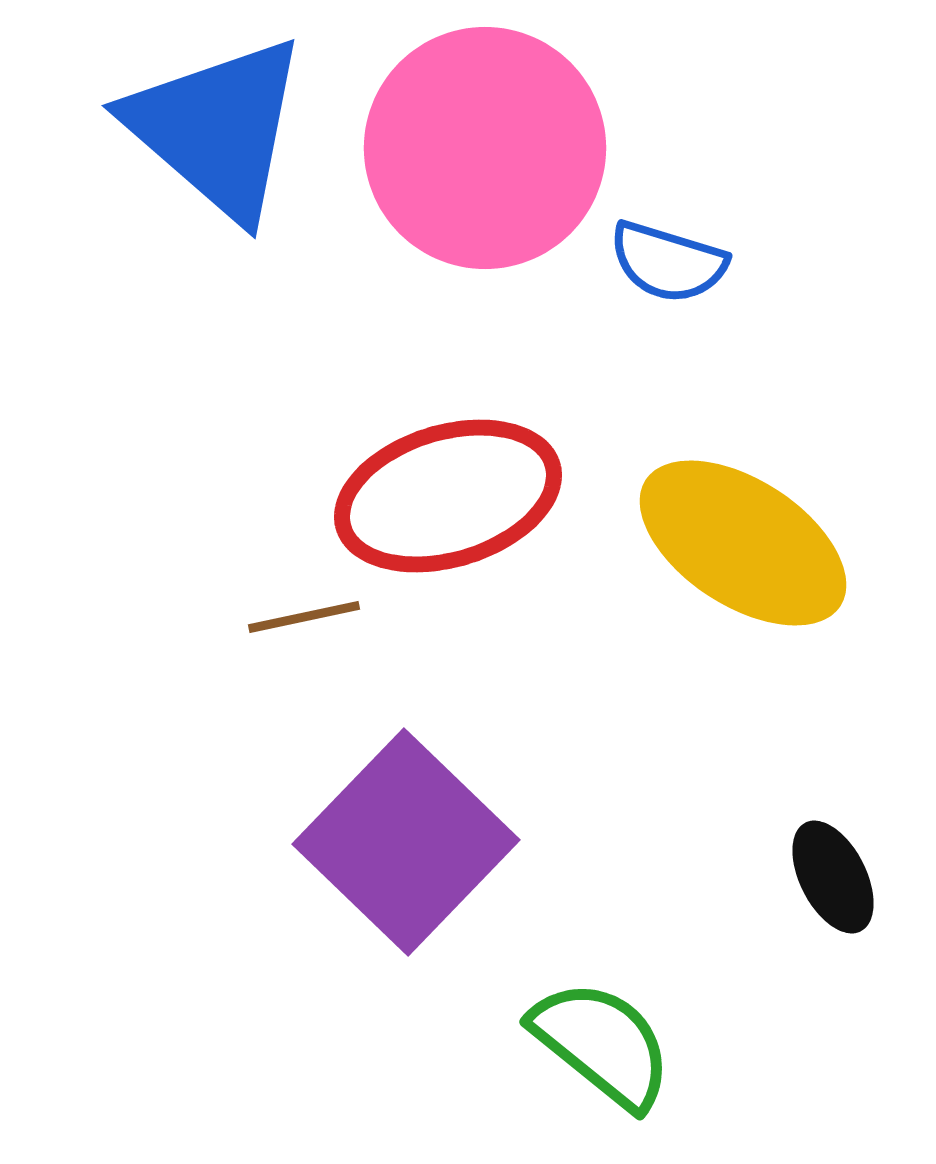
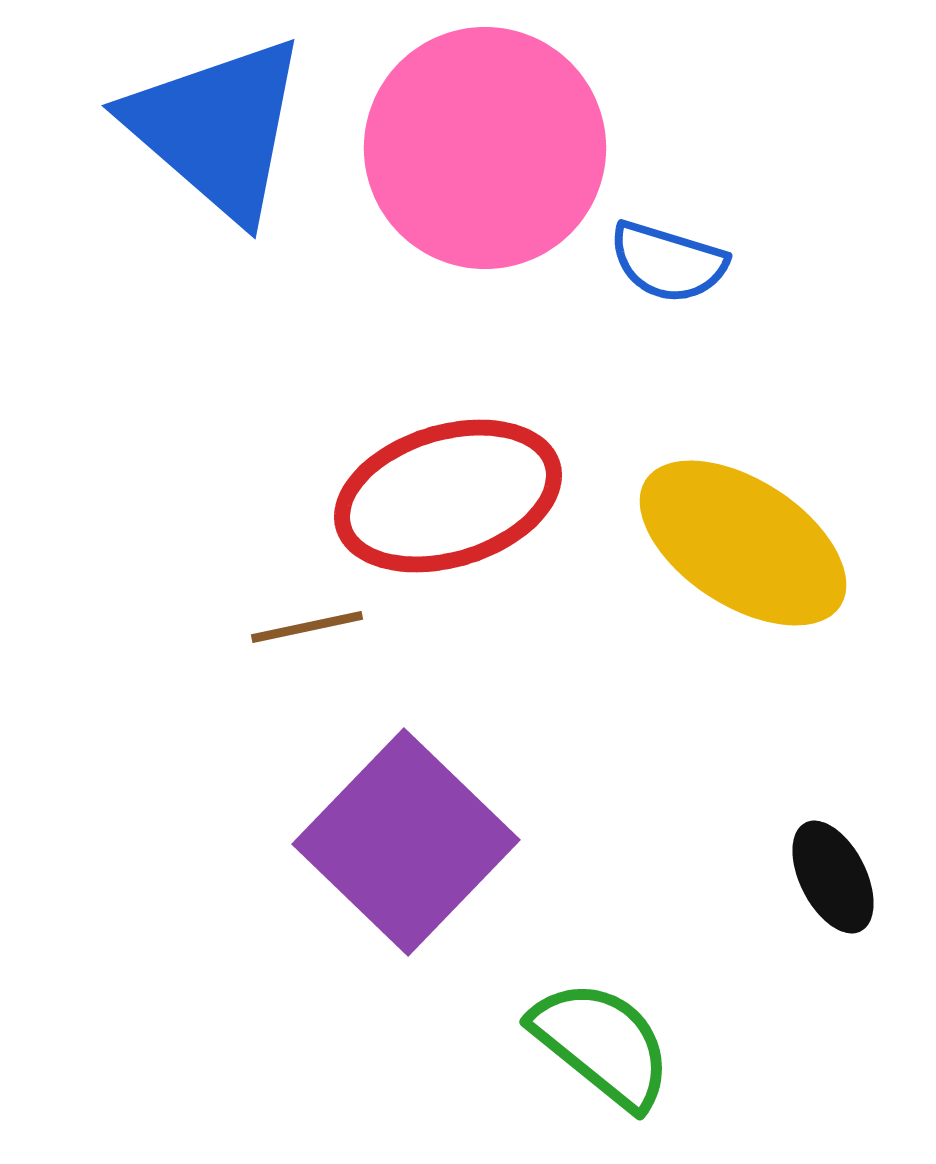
brown line: moved 3 px right, 10 px down
